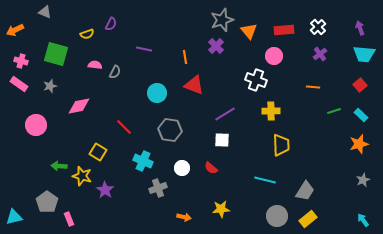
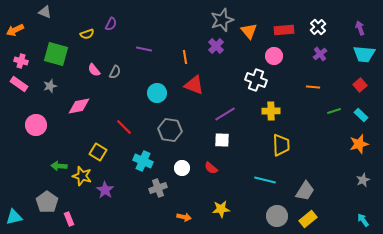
pink semicircle at (95, 65): moved 1 px left, 5 px down; rotated 136 degrees counterclockwise
